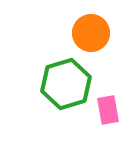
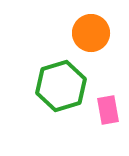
green hexagon: moved 5 px left, 2 px down
